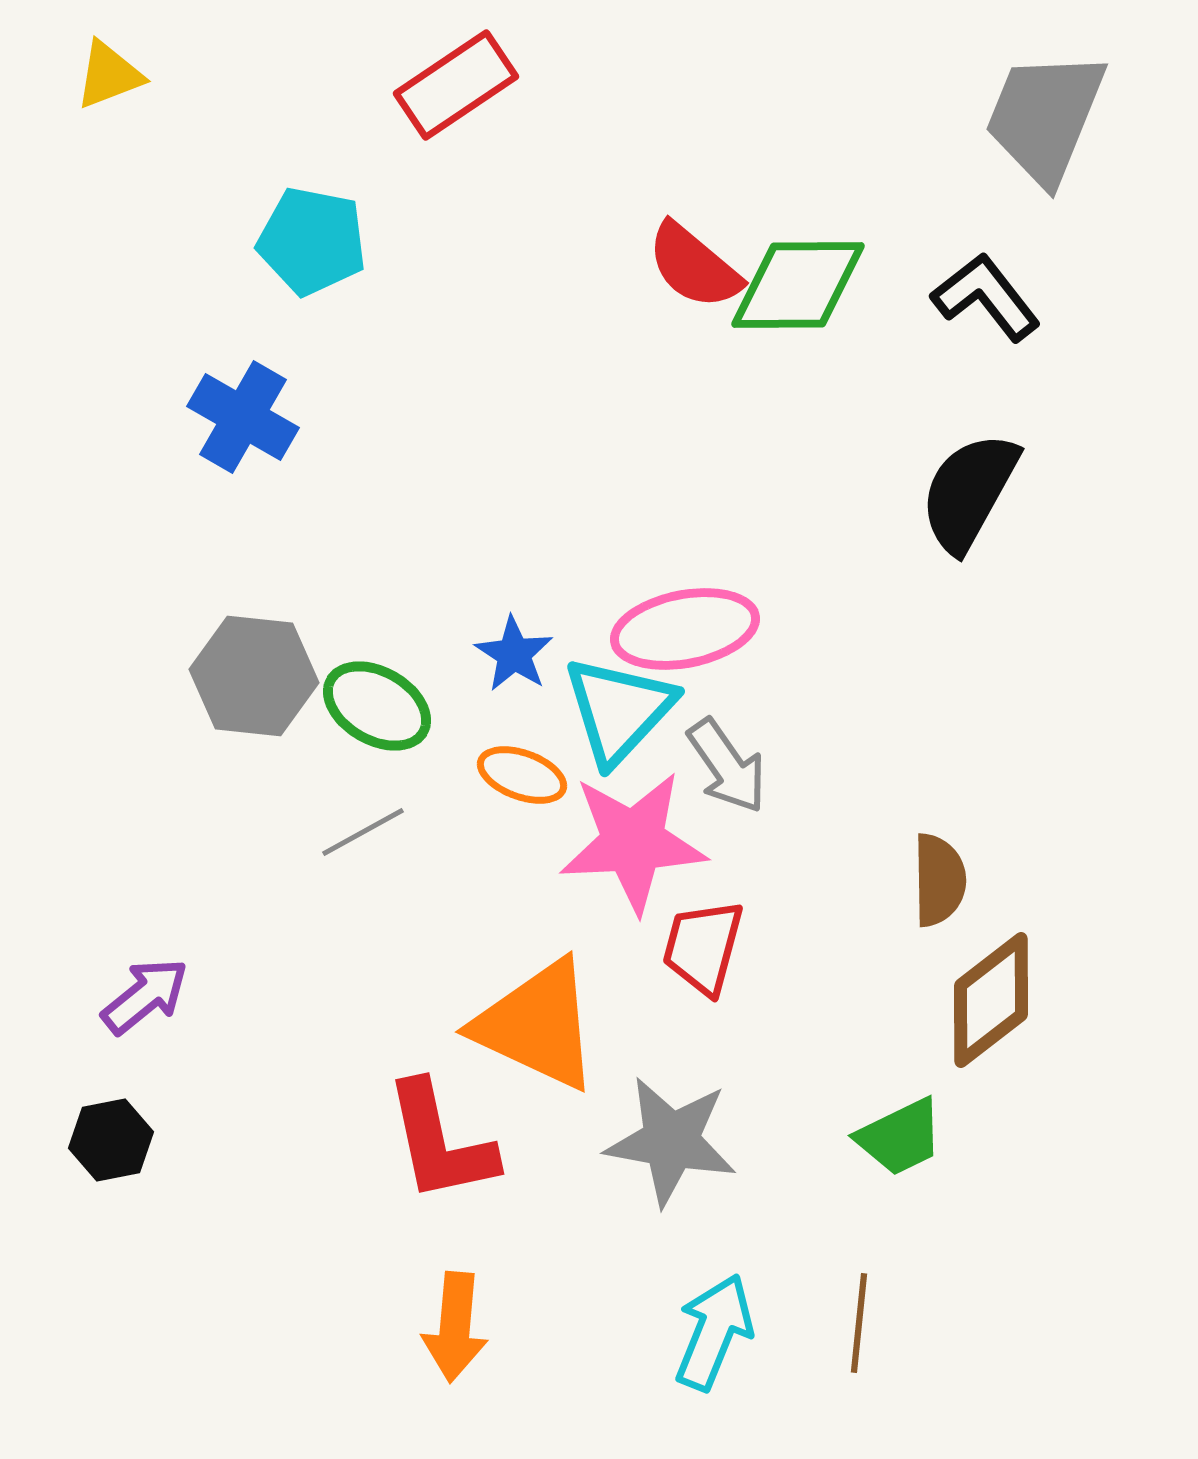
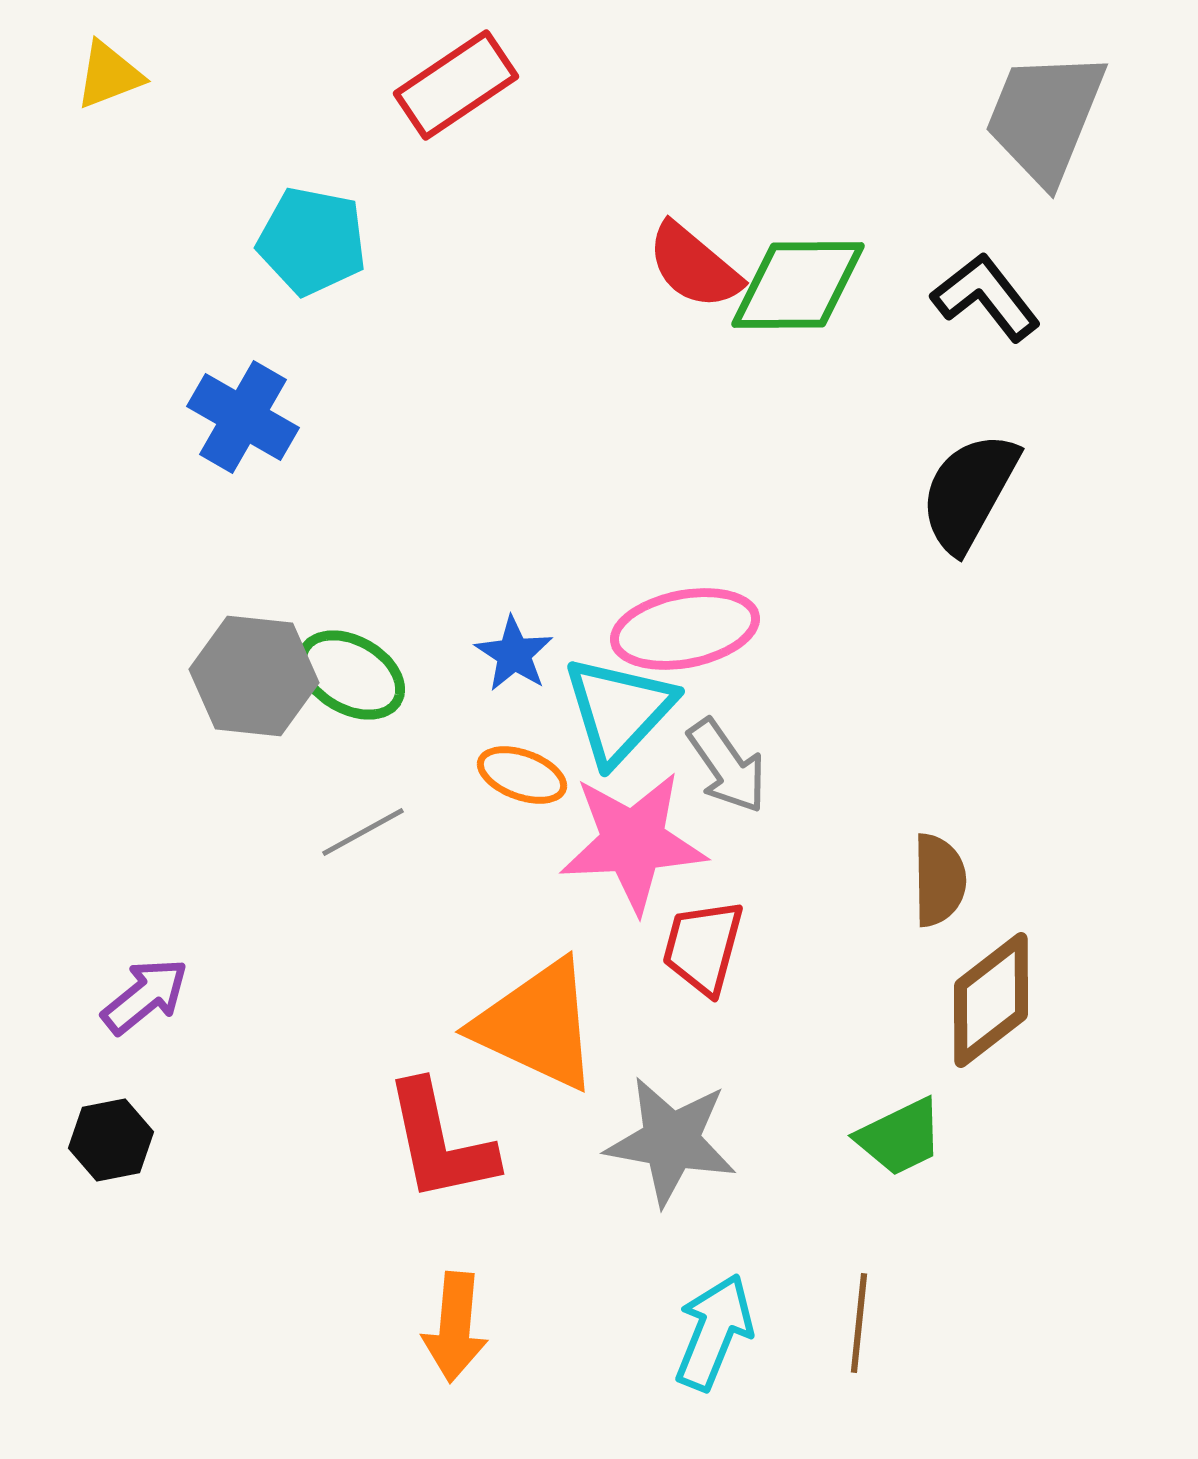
green ellipse: moved 26 px left, 31 px up
